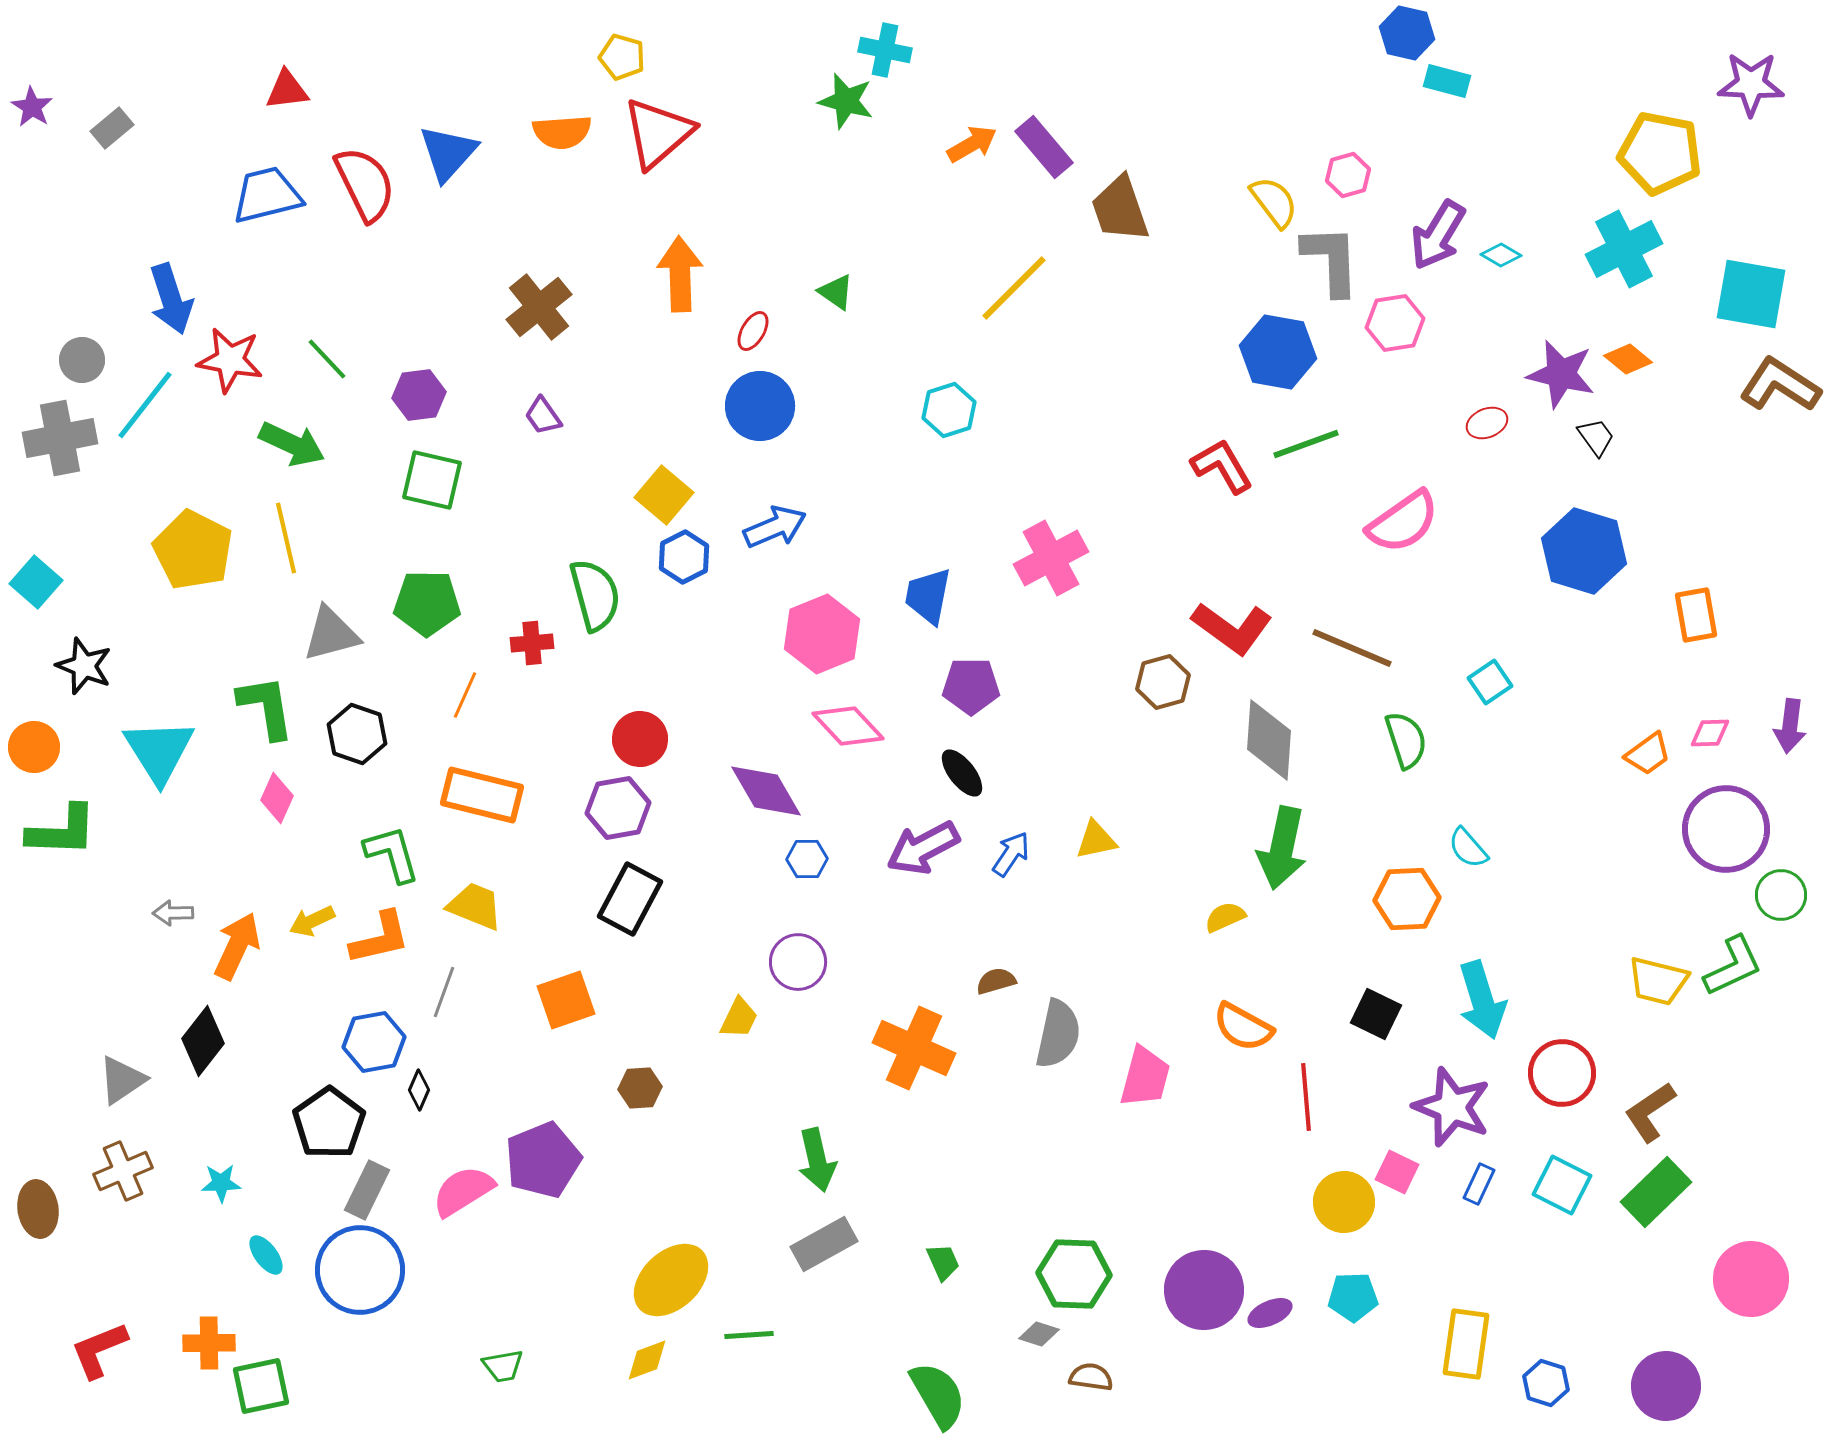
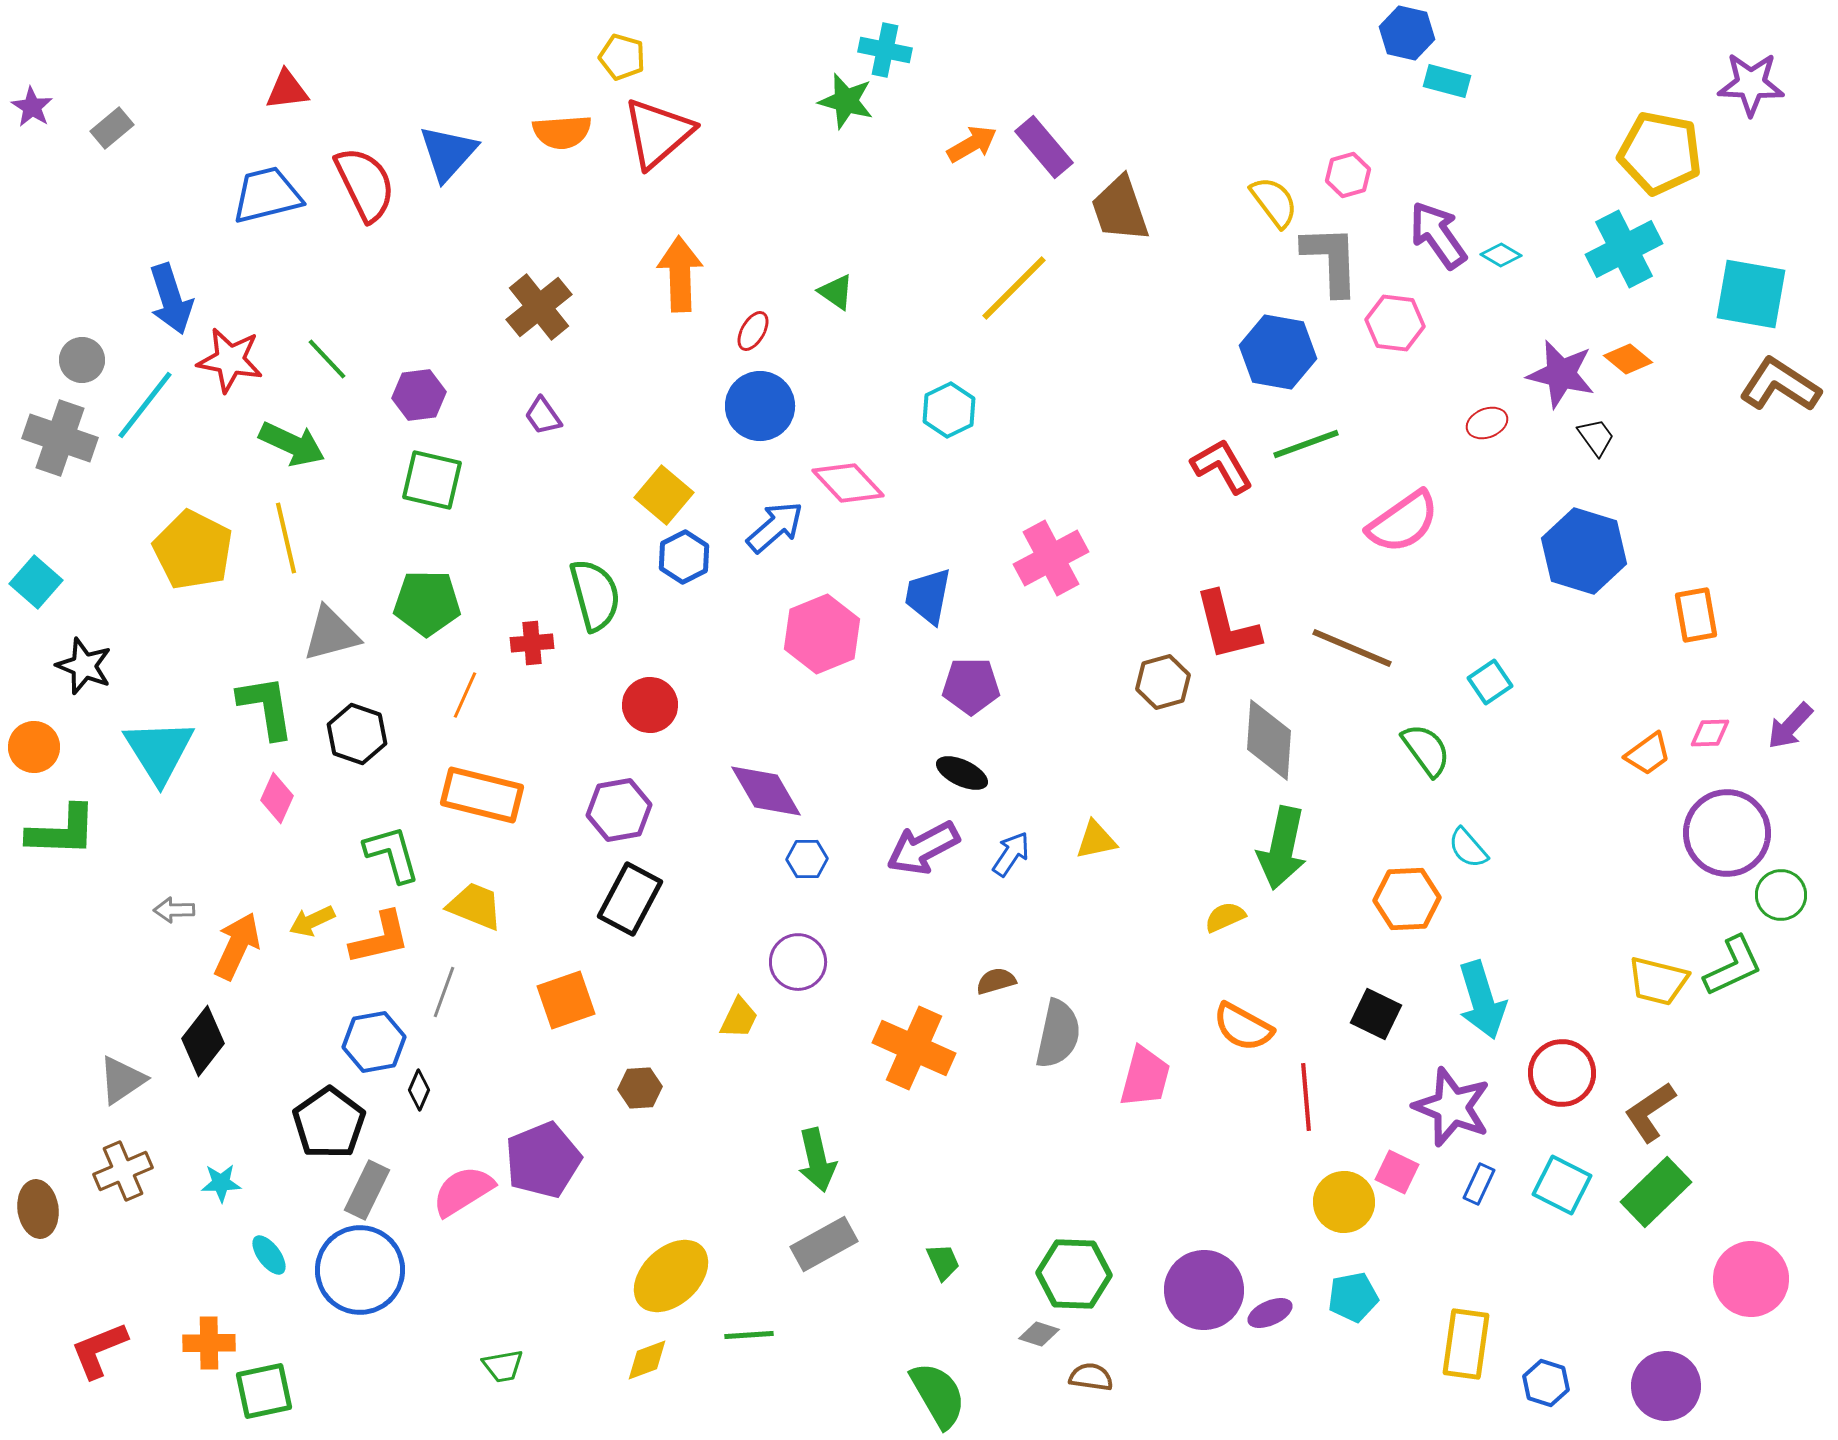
purple arrow at (1438, 235): rotated 114 degrees clockwise
pink hexagon at (1395, 323): rotated 16 degrees clockwise
cyan hexagon at (949, 410): rotated 8 degrees counterclockwise
gray cross at (60, 438): rotated 30 degrees clockwise
blue arrow at (775, 527): rotated 18 degrees counterclockwise
red L-shape at (1232, 628): moved 5 px left, 2 px up; rotated 40 degrees clockwise
pink diamond at (848, 726): moved 243 px up
purple arrow at (1790, 726): rotated 36 degrees clockwise
red circle at (640, 739): moved 10 px right, 34 px up
green semicircle at (1406, 740): moved 20 px right, 10 px down; rotated 18 degrees counterclockwise
black ellipse at (962, 773): rotated 27 degrees counterclockwise
purple hexagon at (618, 808): moved 1 px right, 2 px down
purple circle at (1726, 829): moved 1 px right, 4 px down
gray arrow at (173, 913): moved 1 px right, 3 px up
cyan ellipse at (266, 1255): moved 3 px right
yellow ellipse at (671, 1280): moved 4 px up
cyan pentagon at (1353, 1297): rotated 9 degrees counterclockwise
green square at (261, 1386): moved 3 px right, 5 px down
